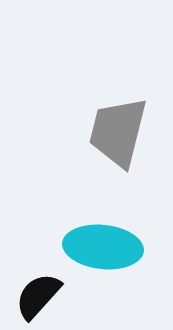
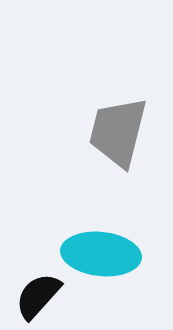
cyan ellipse: moved 2 px left, 7 px down
